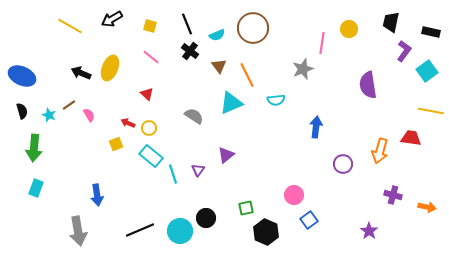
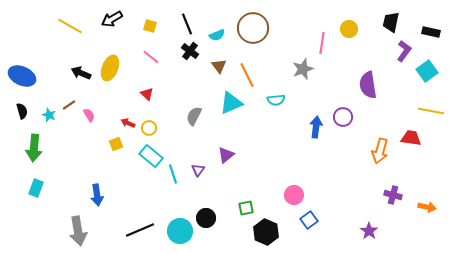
gray semicircle at (194, 116): rotated 96 degrees counterclockwise
purple circle at (343, 164): moved 47 px up
